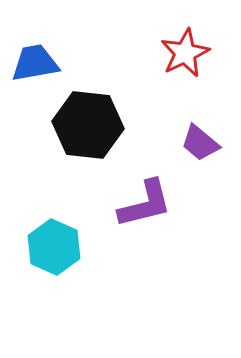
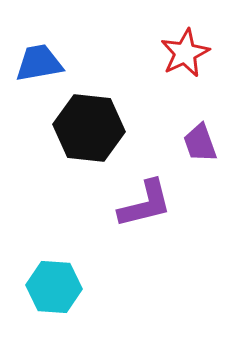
blue trapezoid: moved 4 px right
black hexagon: moved 1 px right, 3 px down
purple trapezoid: rotated 30 degrees clockwise
cyan hexagon: moved 40 px down; rotated 20 degrees counterclockwise
